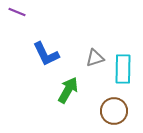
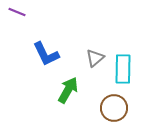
gray triangle: rotated 24 degrees counterclockwise
brown circle: moved 3 px up
